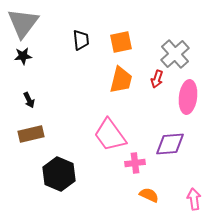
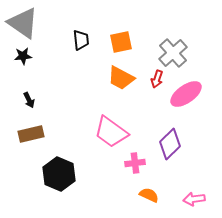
gray triangle: rotated 32 degrees counterclockwise
gray cross: moved 2 px left, 1 px up
orange trapezoid: moved 2 px up; rotated 104 degrees clockwise
pink ellipse: moved 2 px left, 3 px up; rotated 48 degrees clockwise
pink trapezoid: moved 1 px right, 3 px up; rotated 18 degrees counterclockwise
purple diamond: rotated 40 degrees counterclockwise
pink arrow: rotated 90 degrees counterclockwise
